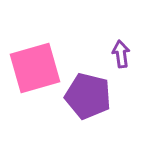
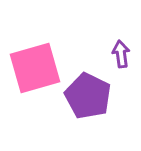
purple pentagon: rotated 12 degrees clockwise
